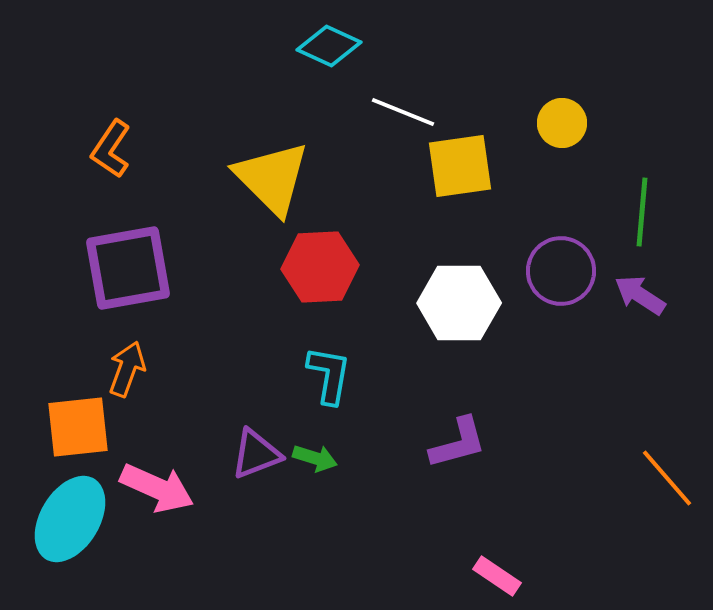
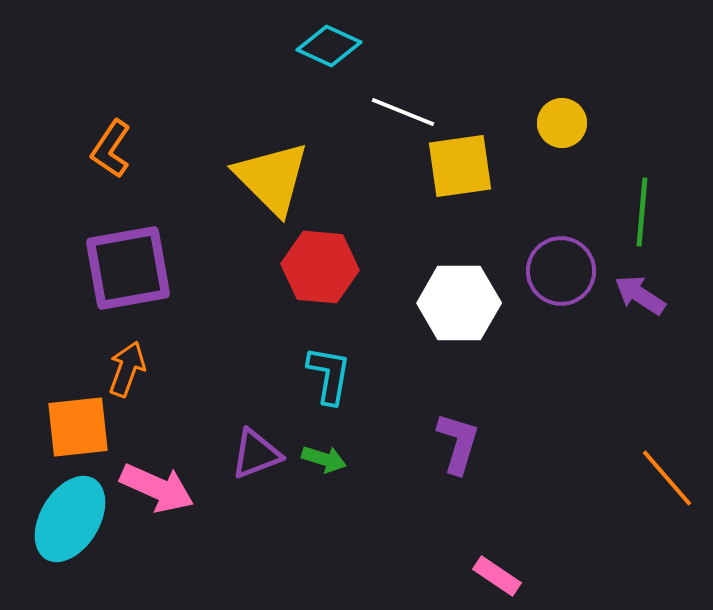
red hexagon: rotated 8 degrees clockwise
purple L-shape: rotated 58 degrees counterclockwise
green arrow: moved 9 px right, 1 px down
